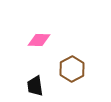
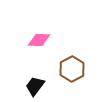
black trapezoid: rotated 45 degrees clockwise
